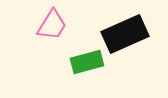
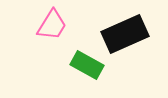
green rectangle: moved 3 px down; rotated 44 degrees clockwise
